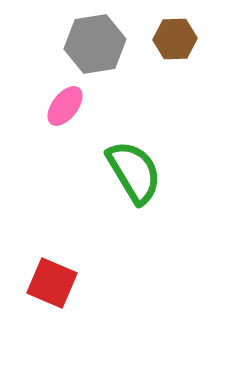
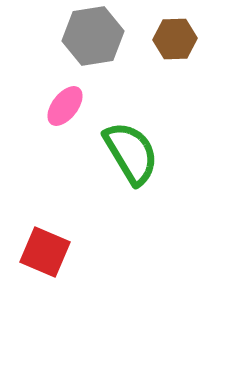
gray hexagon: moved 2 px left, 8 px up
green semicircle: moved 3 px left, 19 px up
red square: moved 7 px left, 31 px up
